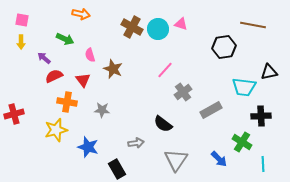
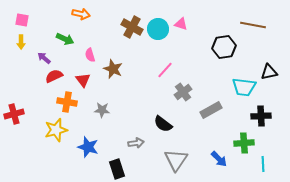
green cross: moved 2 px right, 1 px down; rotated 36 degrees counterclockwise
black rectangle: rotated 12 degrees clockwise
